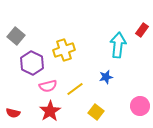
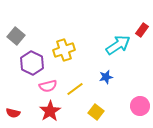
cyan arrow: rotated 50 degrees clockwise
